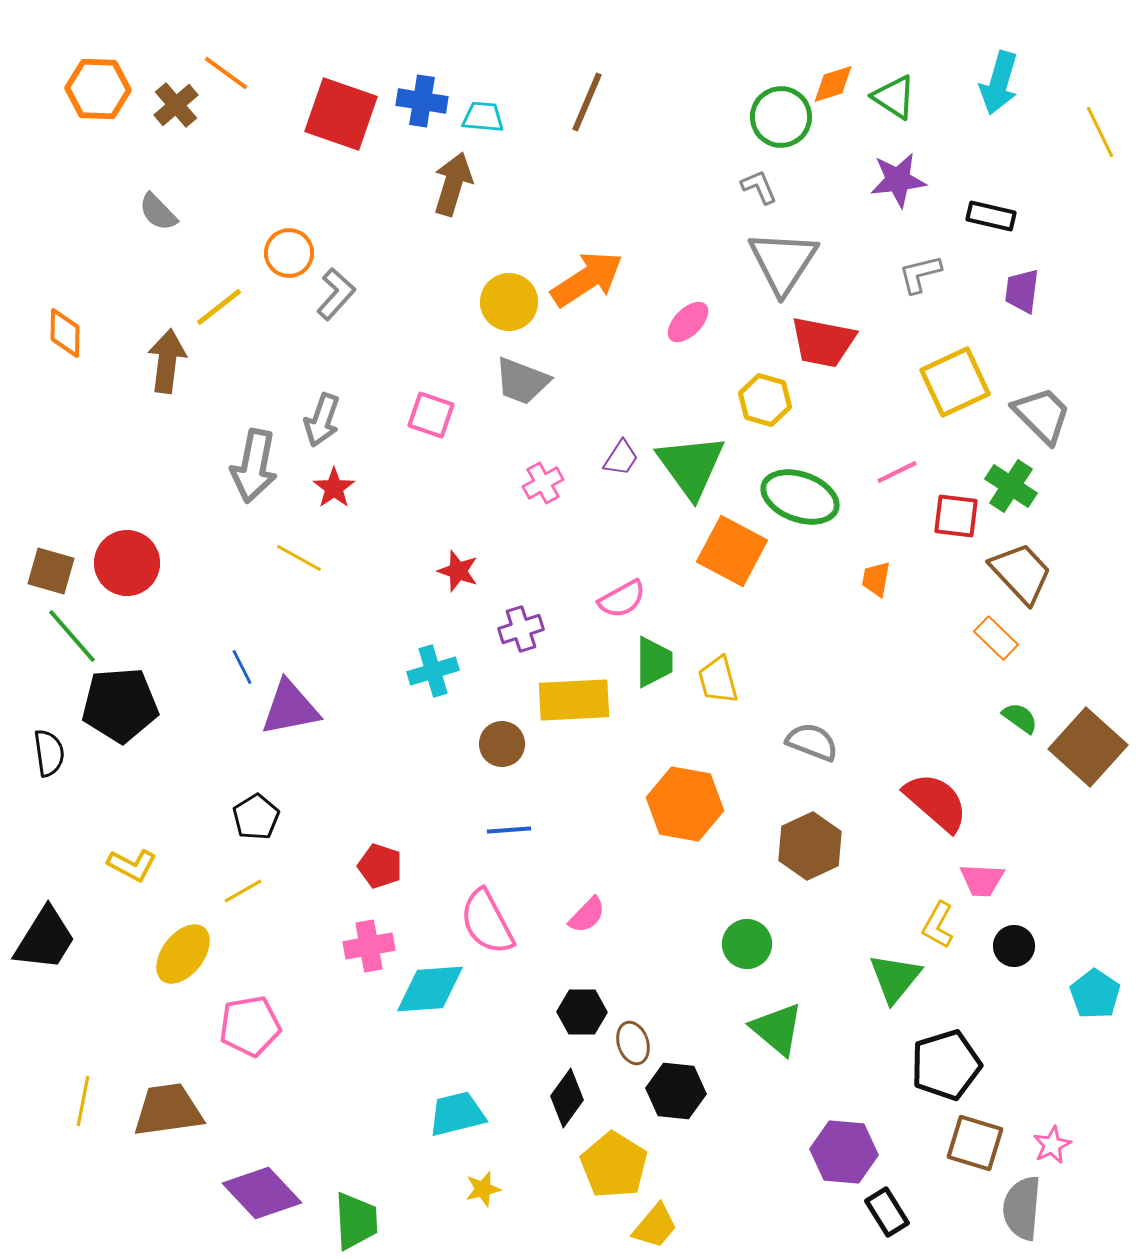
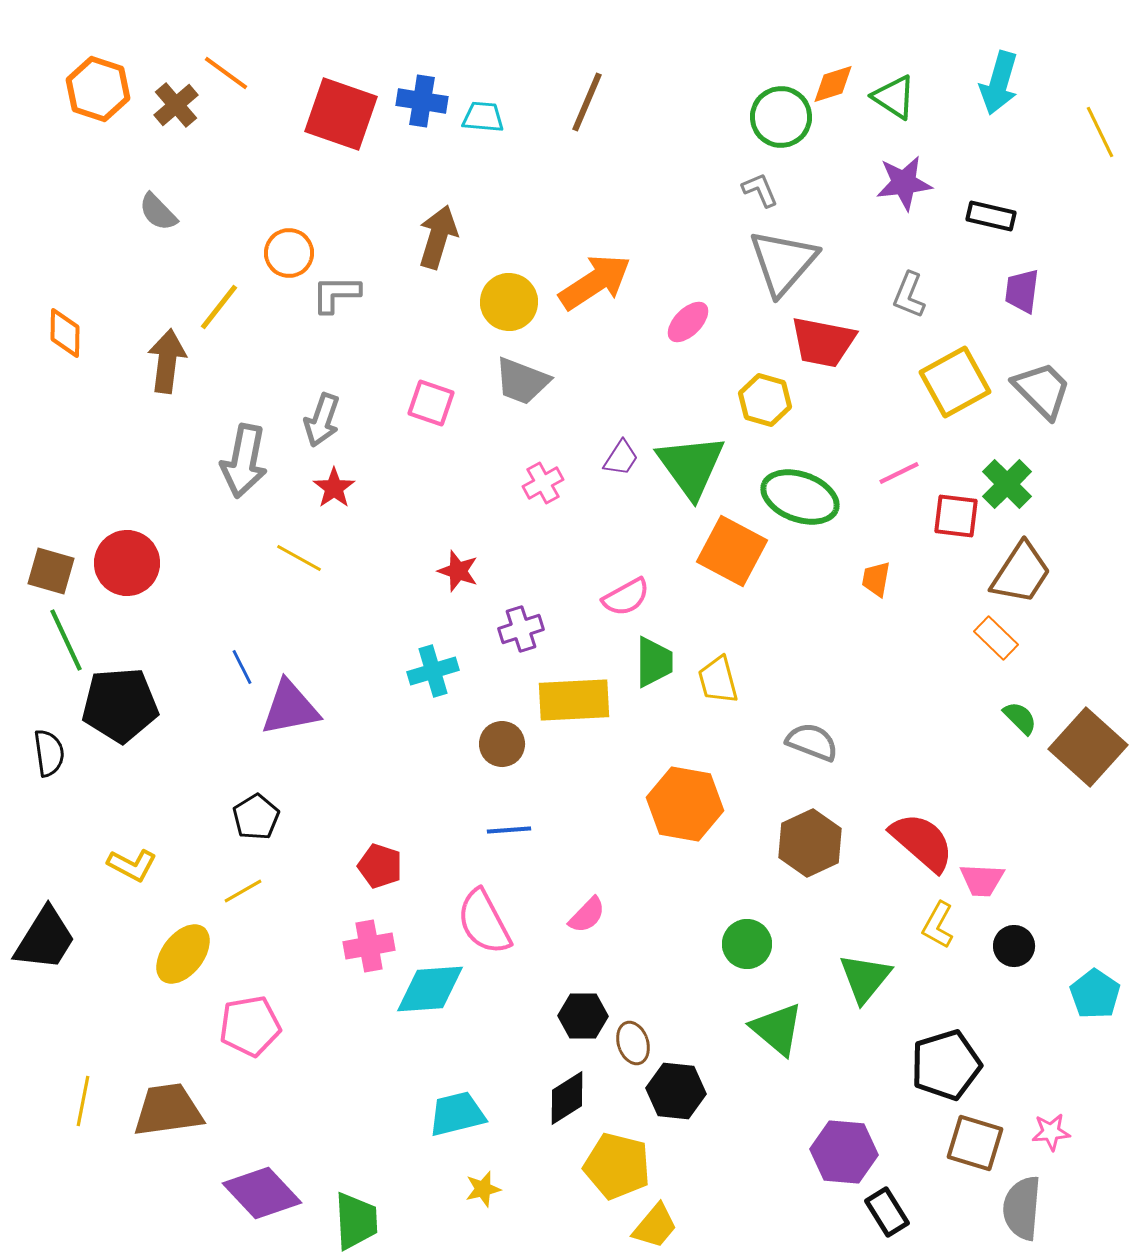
orange hexagon at (98, 89): rotated 16 degrees clockwise
purple star at (898, 180): moved 6 px right, 3 px down
brown arrow at (453, 184): moved 15 px left, 53 px down
gray L-shape at (759, 187): moved 1 px right, 3 px down
gray triangle at (783, 262): rotated 8 degrees clockwise
gray L-shape at (920, 274): moved 11 px left, 21 px down; rotated 54 degrees counterclockwise
orange arrow at (587, 279): moved 8 px right, 3 px down
gray L-shape at (336, 294): rotated 132 degrees counterclockwise
yellow line at (219, 307): rotated 14 degrees counterclockwise
yellow square at (955, 382): rotated 4 degrees counterclockwise
pink square at (431, 415): moved 12 px up
gray trapezoid at (1042, 415): moved 25 px up
gray arrow at (254, 466): moved 10 px left, 5 px up
pink line at (897, 472): moved 2 px right, 1 px down
green cross at (1011, 486): moved 4 px left, 2 px up; rotated 12 degrees clockwise
brown trapezoid at (1021, 573): rotated 76 degrees clockwise
pink semicircle at (622, 599): moved 4 px right, 2 px up
green line at (72, 636): moved 6 px left, 4 px down; rotated 16 degrees clockwise
green semicircle at (1020, 718): rotated 9 degrees clockwise
red semicircle at (936, 802): moved 14 px left, 40 px down
brown hexagon at (810, 846): moved 3 px up
pink semicircle at (487, 922): moved 3 px left
green triangle at (895, 978): moved 30 px left
black hexagon at (582, 1012): moved 1 px right, 4 px down
black diamond at (567, 1098): rotated 22 degrees clockwise
pink star at (1052, 1145): moved 1 px left, 13 px up; rotated 21 degrees clockwise
yellow pentagon at (614, 1165): moved 3 px right, 1 px down; rotated 18 degrees counterclockwise
